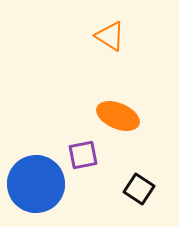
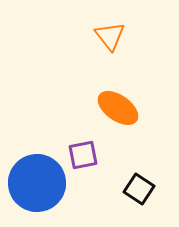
orange triangle: rotated 20 degrees clockwise
orange ellipse: moved 8 px up; rotated 12 degrees clockwise
blue circle: moved 1 px right, 1 px up
